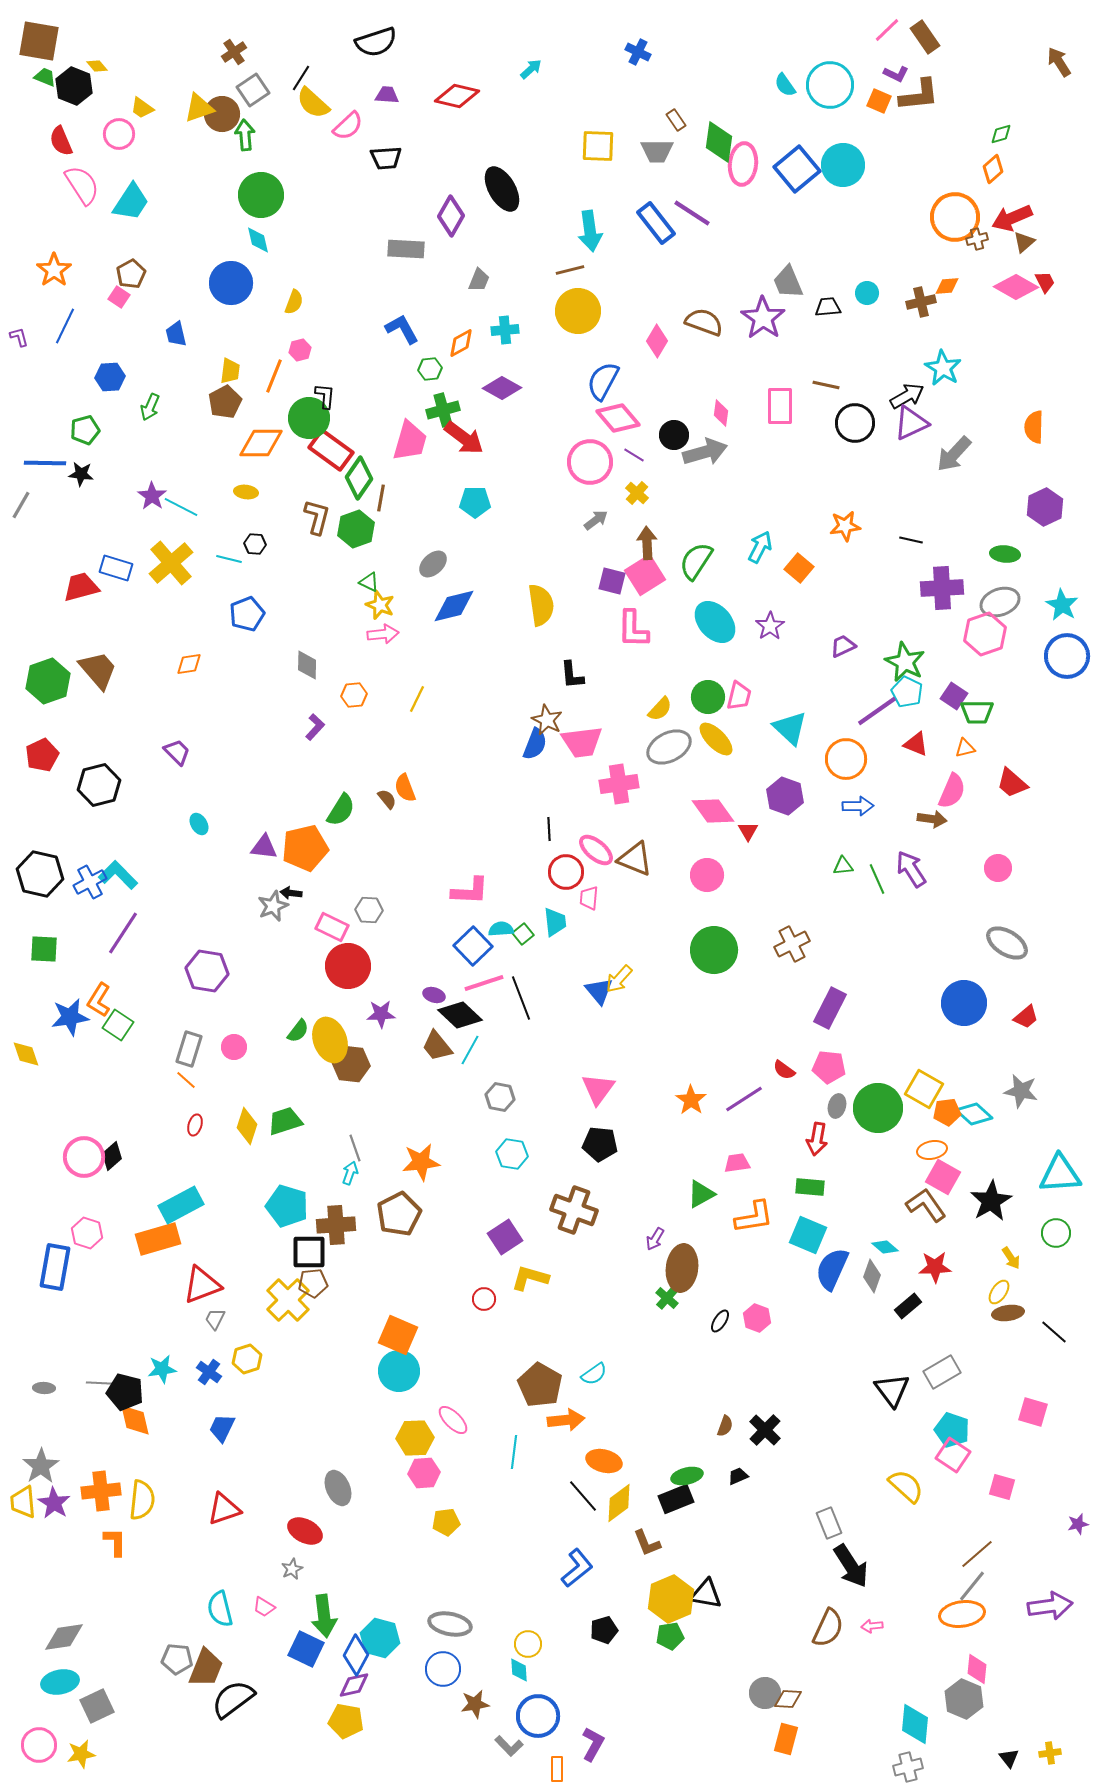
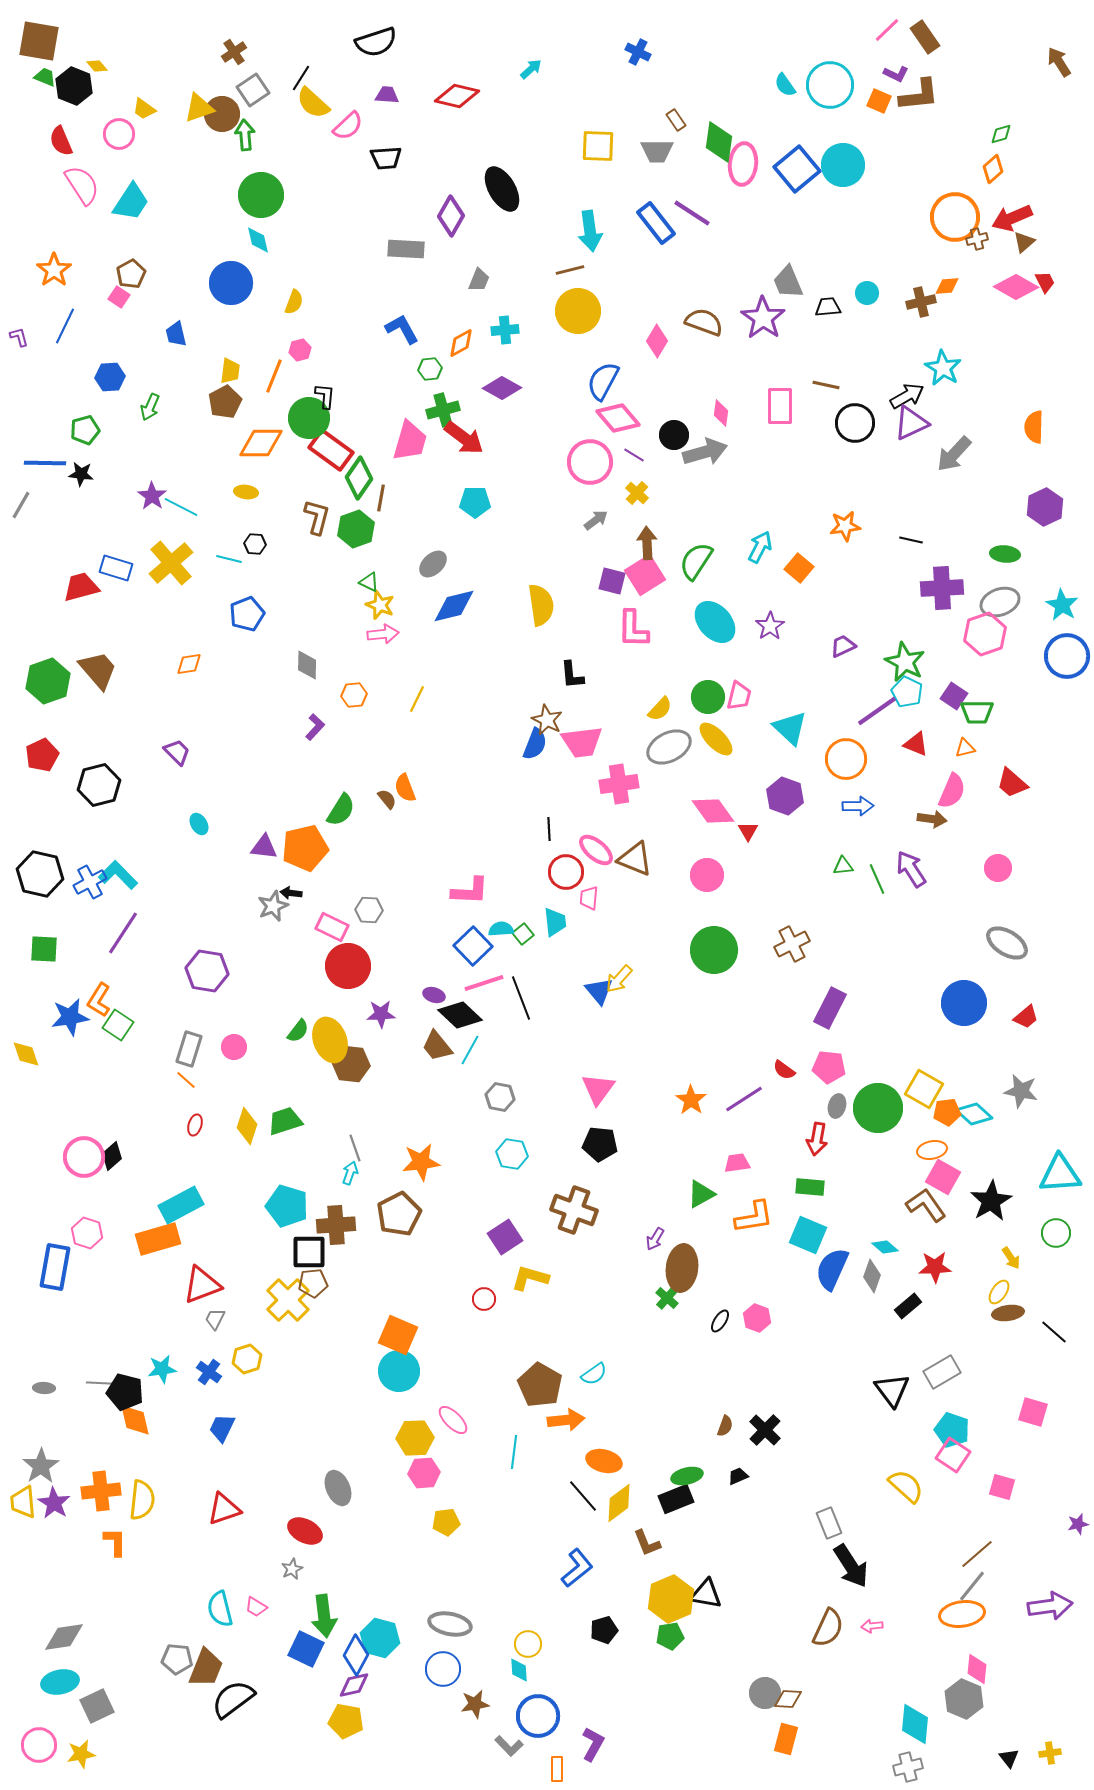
yellow trapezoid at (142, 108): moved 2 px right, 1 px down
pink trapezoid at (264, 1607): moved 8 px left
